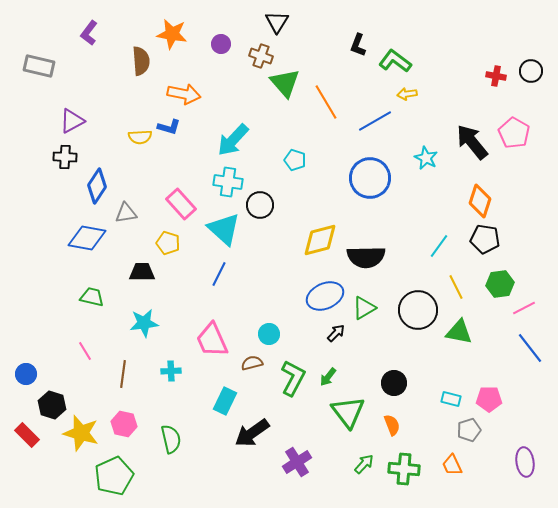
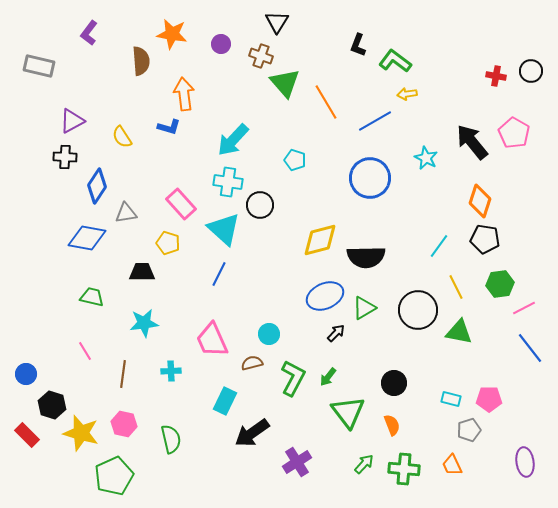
orange arrow at (184, 94): rotated 108 degrees counterclockwise
yellow semicircle at (140, 137): moved 18 px left; rotated 60 degrees clockwise
